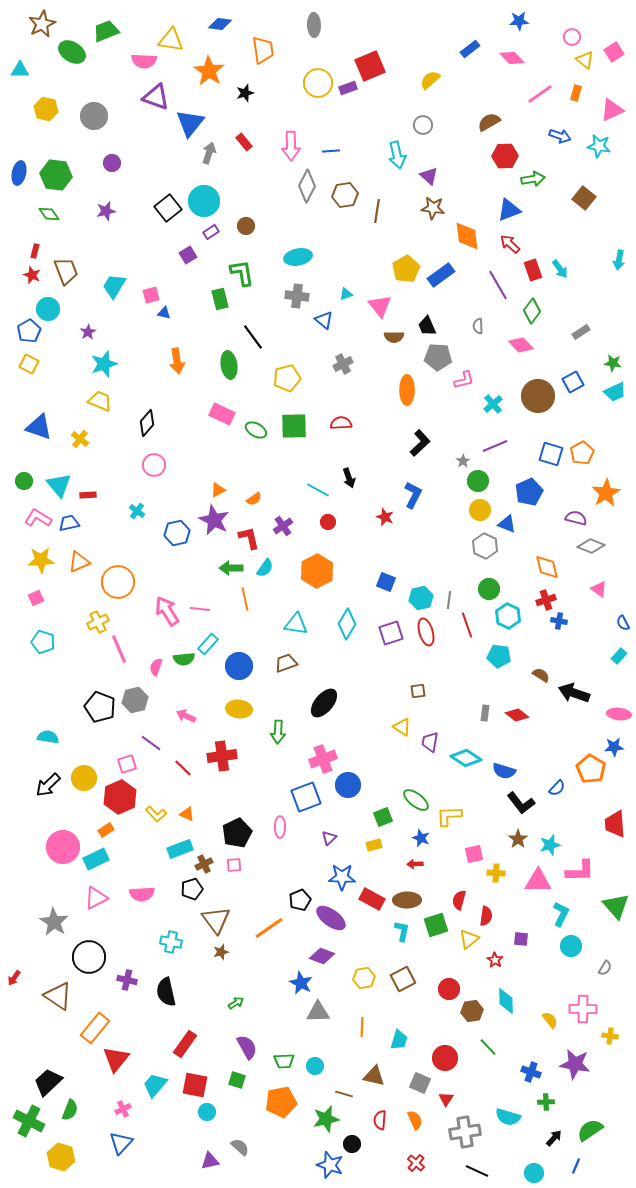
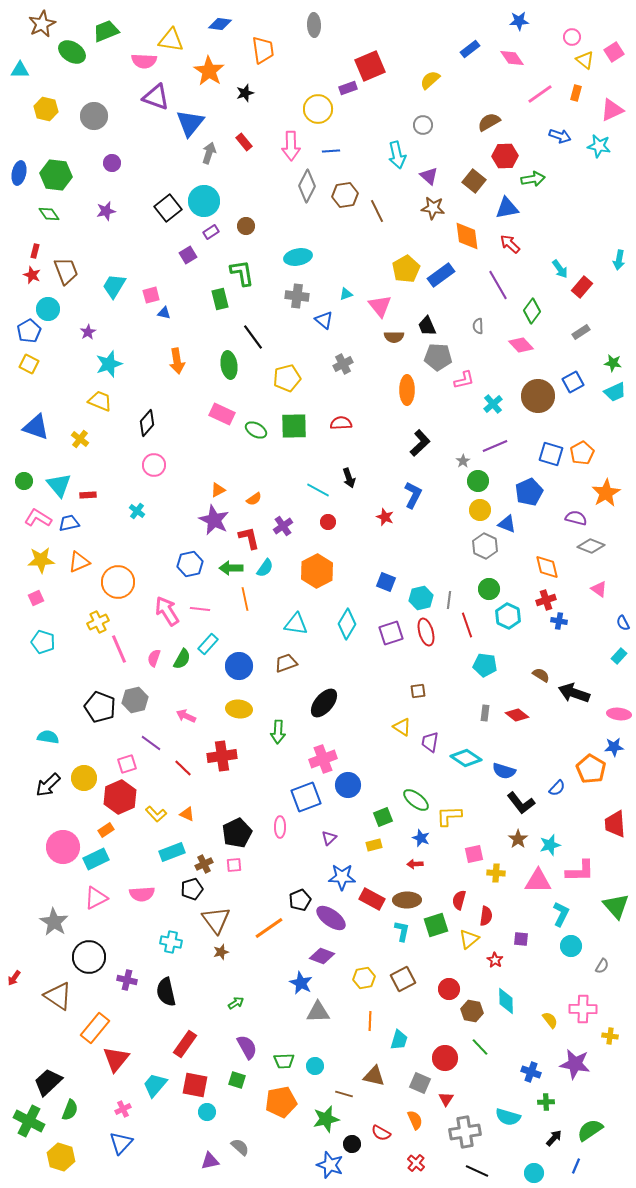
pink diamond at (512, 58): rotated 10 degrees clockwise
yellow circle at (318, 83): moved 26 px down
brown square at (584, 198): moved 110 px left, 17 px up
blue triangle at (509, 210): moved 2 px left, 2 px up; rotated 10 degrees clockwise
brown line at (377, 211): rotated 35 degrees counterclockwise
red rectangle at (533, 270): moved 49 px right, 17 px down; rotated 60 degrees clockwise
cyan star at (104, 364): moved 5 px right
blue triangle at (39, 427): moved 3 px left
blue hexagon at (177, 533): moved 13 px right, 31 px down
cyan pentagon at (499, 656): moved 14 px left, 9 px down
green semicircle at (184, 659): moved 2 px left; rotated 55 degrees counterclockwise
pink semicircle at (156, 667): moved 2 px left, 9 px up
cyan rectangle at (180, 849): moved 8 px left, 3 px down
gray semicircle at (605, 968): moved 3 px left, 2 px up
brown hexagon at (472, 1011): rotated 20 degrees clockwise
orange line at (362, 1027): moved 8 px right, 6 px up
green line at (488, 1047): moved 8 px left
red semicircle at (380, 1120): moved 1 px right, 13 px down; rotated 66 degrees counterclockwise
